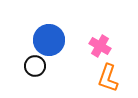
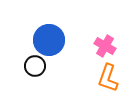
pink cross: moved 5 px right
